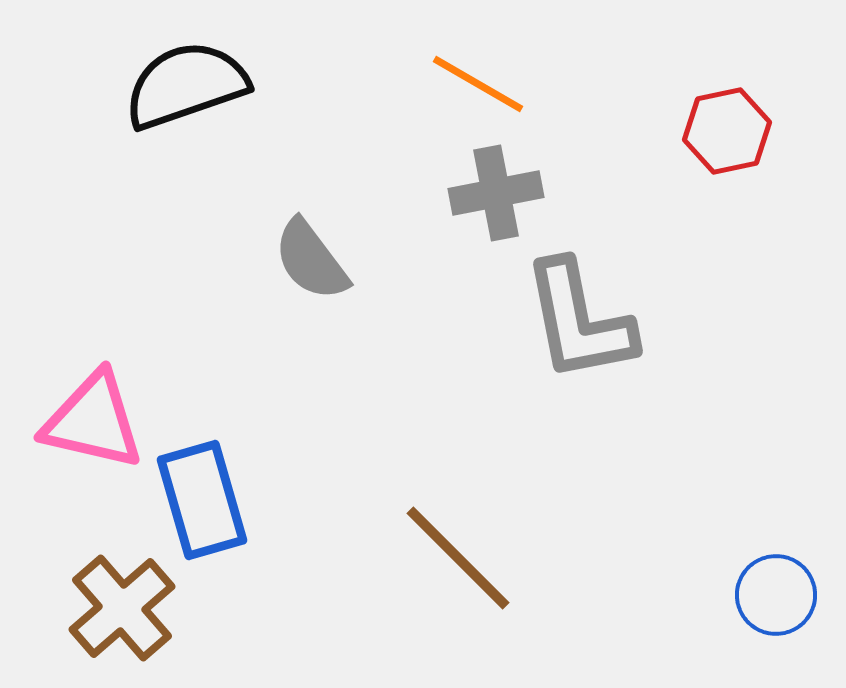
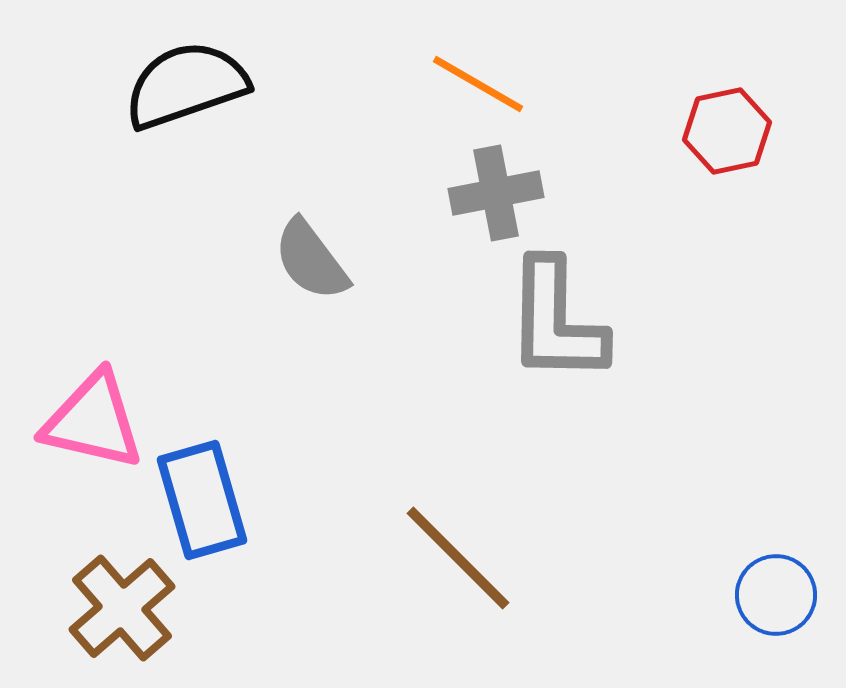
gray L-shape: moved 23 px left; rotated 12 degrees clockwise
